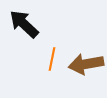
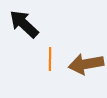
orange line: moved 2 px left; rotated 10 degrees counterclockwise
